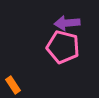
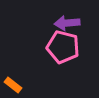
orange rectangle: rotated 18 degrees counterclockwise
